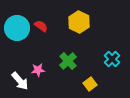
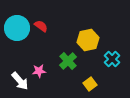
yellow hexagon: moved 9 px right, 18 px down; rotated 20 degrees clockwise
pink star: moved 1 px right, 1 px down
